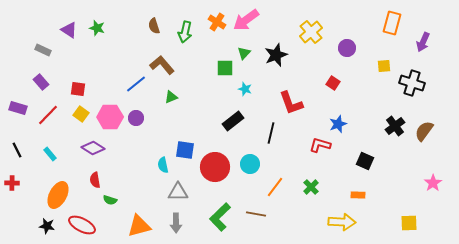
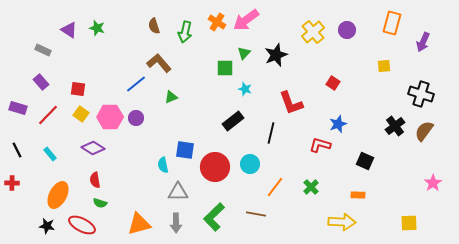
yellow cross at (311, 32): moved 2 px right
purple circle at (347, 48): moved 18 px up
brown L-shape at (162, 65): moved 3 px left, 2 px up
black cross at (412, 83): moved 9 px right, 11 px down
green semicircle at (110, 200): moved 10 px left, 3 px down
green L-shape at (220, 217): moved 6 px left
orange triangle at (139, 226): moved 2 px up
